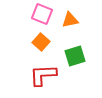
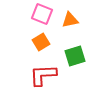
orange square: rotated 18 degrees clockwise
